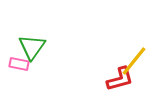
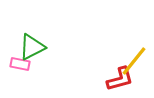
green triangle: rotated 28 degrees clockwise
pink rectangle: moved 1 px right
